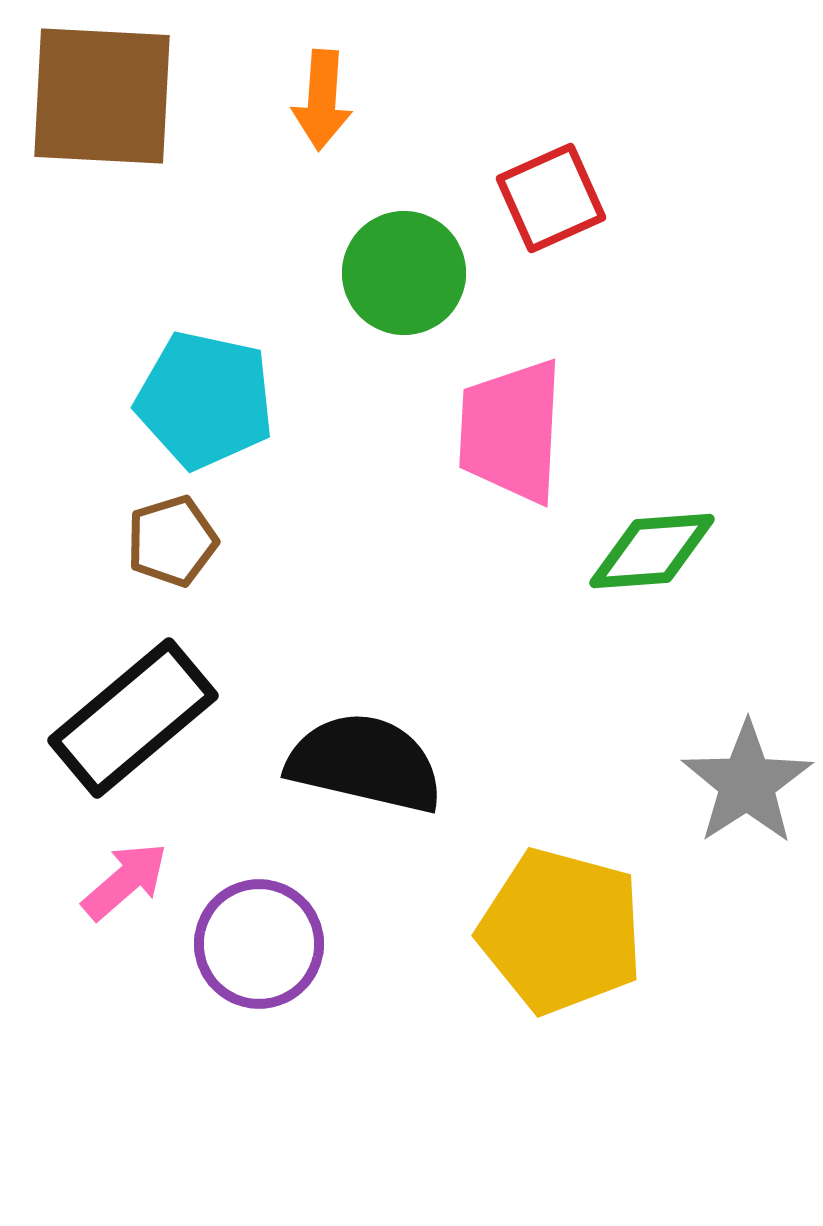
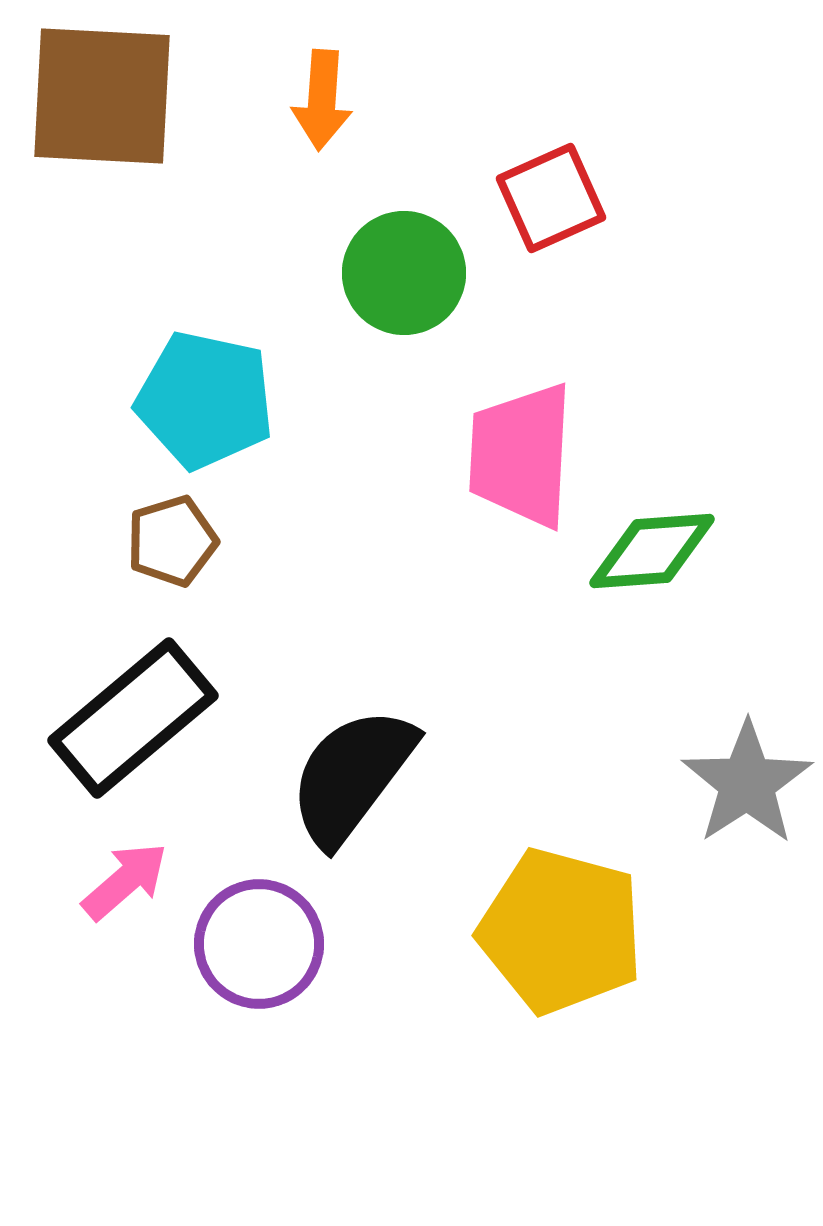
pink trapezoid: moved 10 px right, 24 px down
black semicircle: moved 13 px left, 13 px down; rotated 66 degrees counterclockwise
